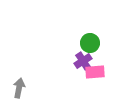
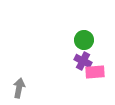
green circle: moved 6 px left, 3 px up
purple cross: rotated 30 degrees counterclockwise
